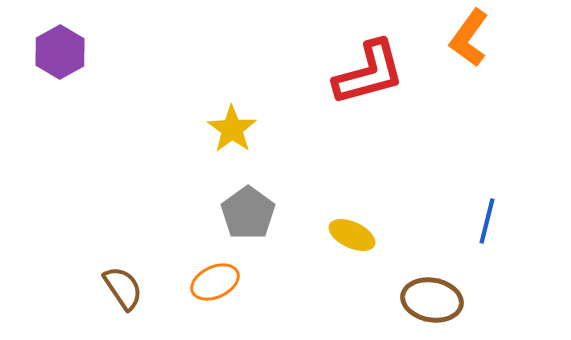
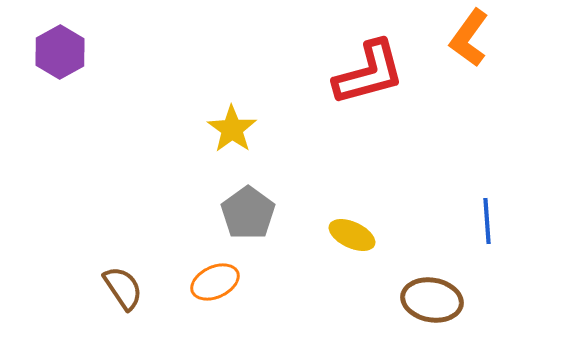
blue line: rotated 18 degrees counterclockwise
